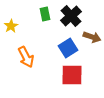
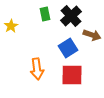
brown arrow: moved 2 px up
orange arrow: moved 11 px right, 12 px down; rotated 20 degrees clockwise
